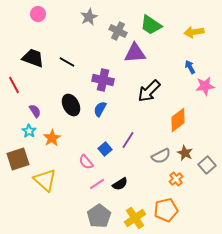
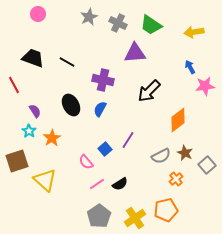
gray cross: moved 8 px up
brown square: moved 1 px left, 2 px down
